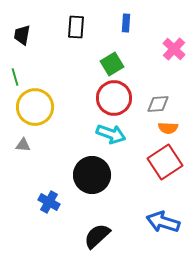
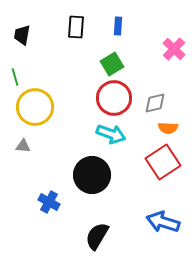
blue rectangle: moved 8 px left, 3 px down
gray diamond: moved 3 px left, 1 px up; rotated 10 degrees counterclockwise
gray triangle: moved 1 px down
red square: moved 2 px left
black semicircle: rotated 16 degrees counterclockwise
